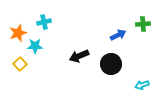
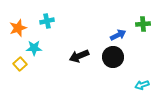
cyan cross: moved 3 px right, 1 px up
orange star: moved 5 px up
cyan star: moved 1 px left, 2 px down
black circle: moved 2 px right, 7 px up
